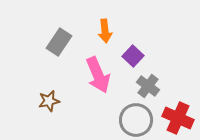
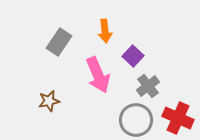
gray cross: rotated 15 degrees clockwise
